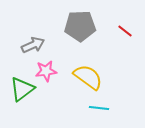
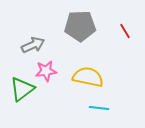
red line: rotated 21 degrees clockwise
yellow semicircle: rotated 24 degrees counterclockwise
